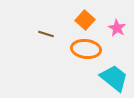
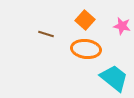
pink star: moved 5 px right, 2 px up; rotated 18 degrees counterclockwise
